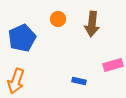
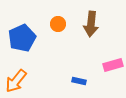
orange circle: moved 5 px down
brown arrow: moved 1 px left
orange arrow: rotated 20 degrees clockwise
